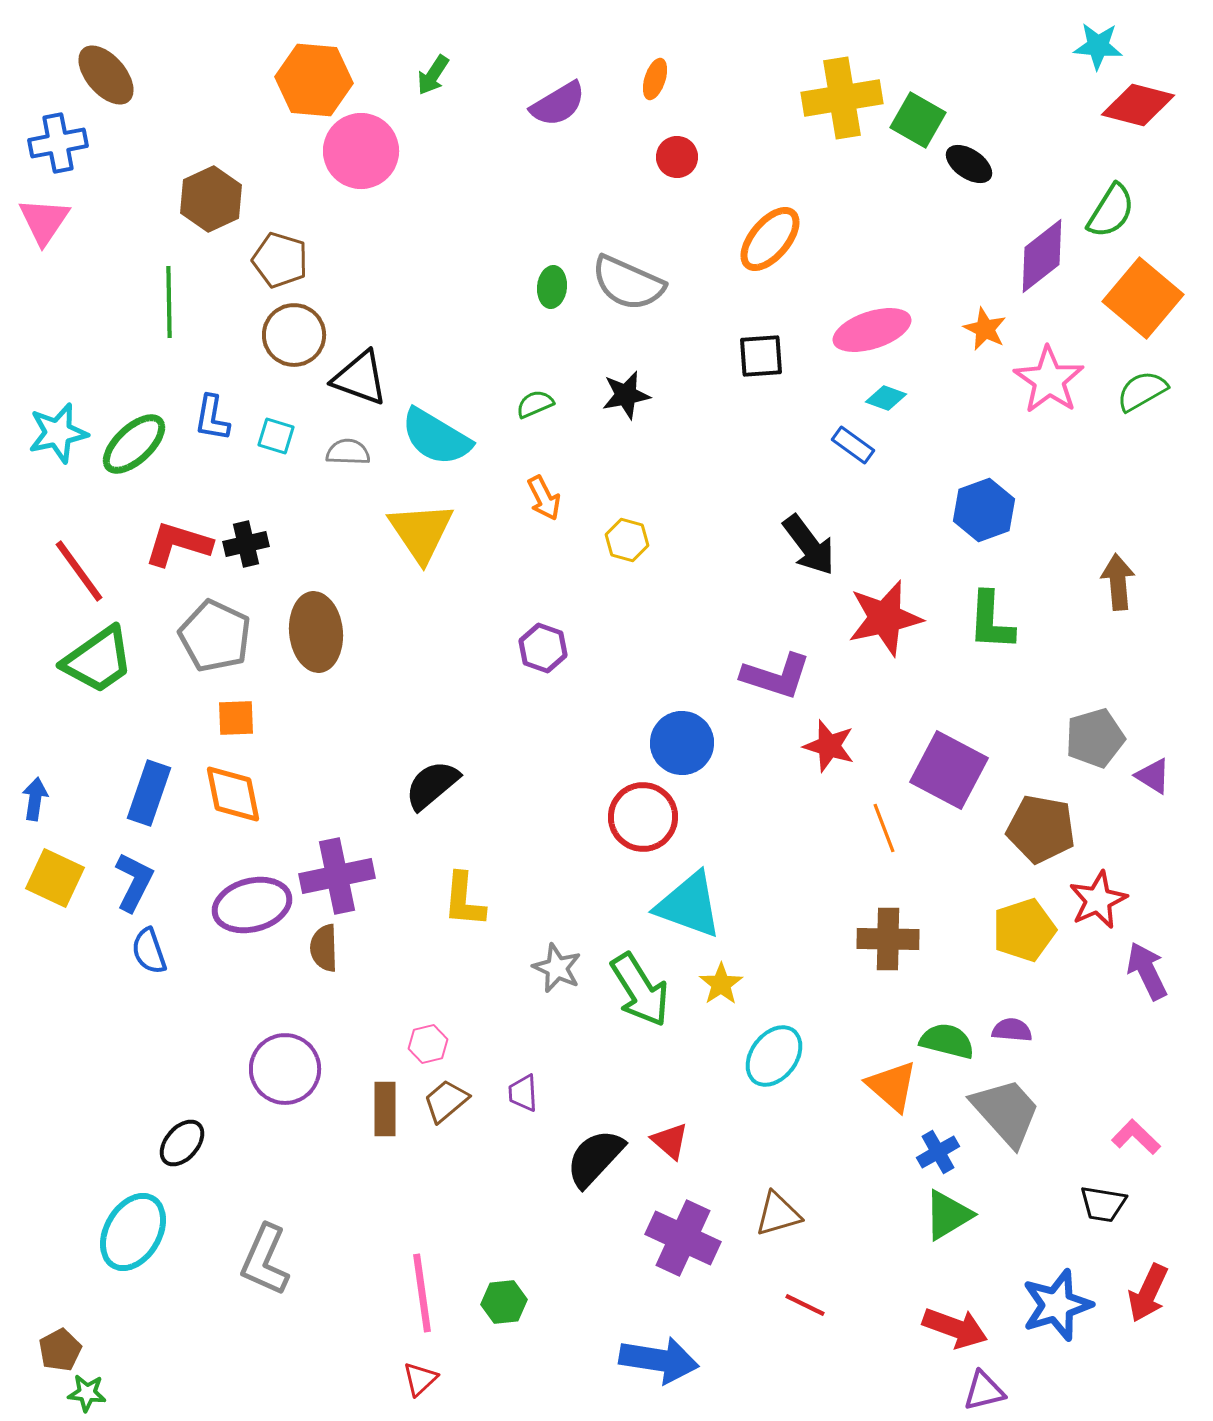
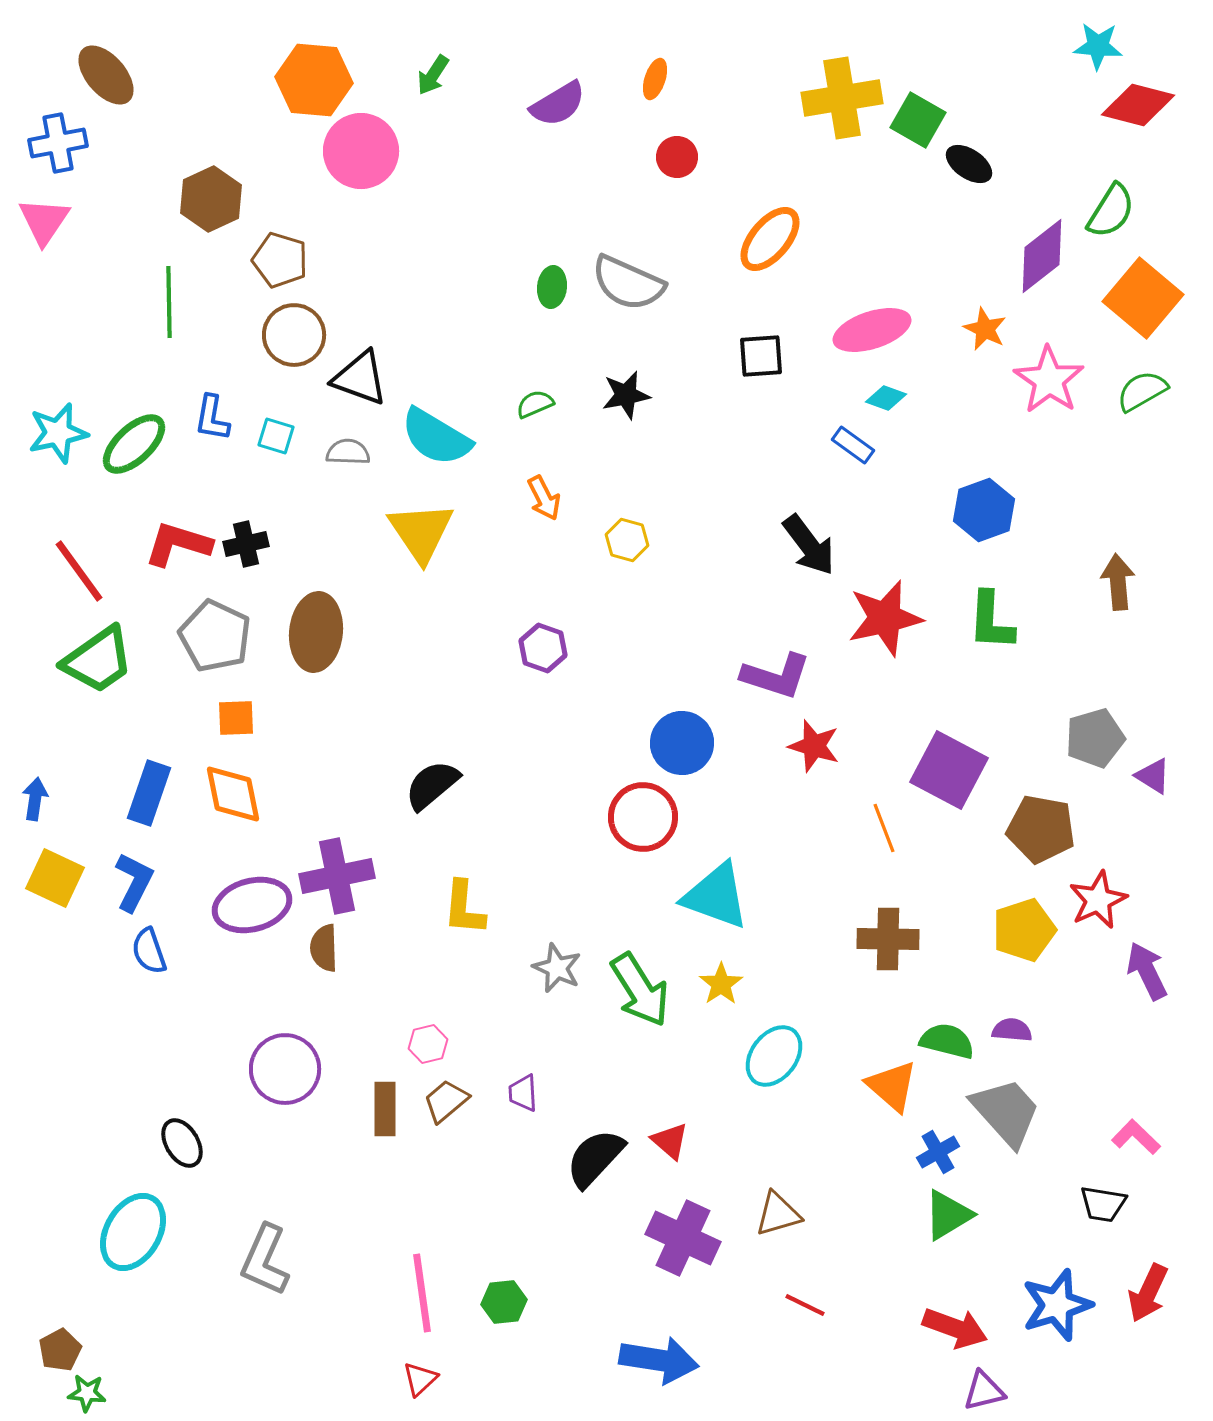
brown ellipse at (316, 632): rotated 12 degrees clockwise
red star at (829, 746): moved 15 px left
yellow L-shape at (464, 900): moved 8 px down
cyan triangle at (689, 905): moved 27 px right, 9 px up
black ellipse at (182, 1143): rotated 72 degrees counterclockwise
